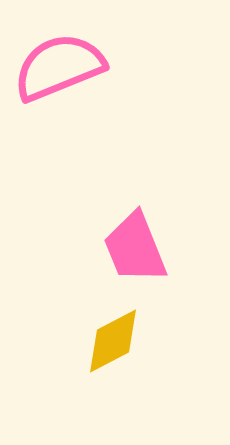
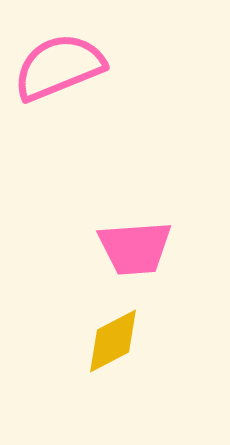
pink trapezoid: rotated 72 degrees counterclockwise
